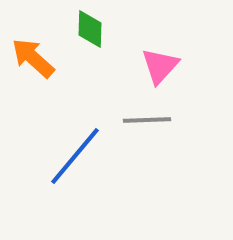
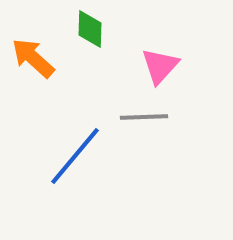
gray line: moved 3 px left, 3 px up
